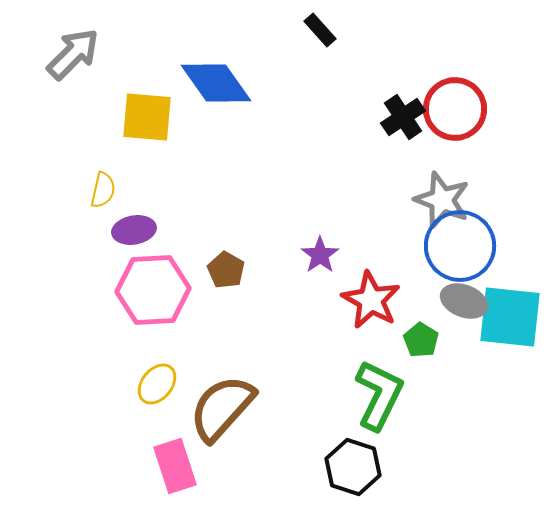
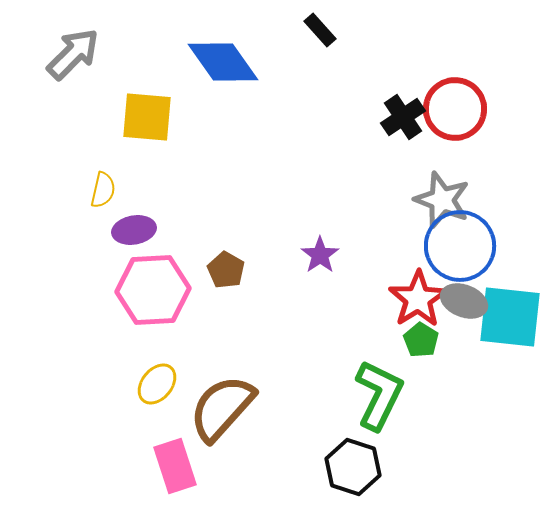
blue diamond: moved 7 px right, 21 px up
red star: moved 47 px right, 1 px up; rotated 10 degrees clockwise
